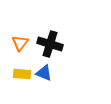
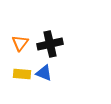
black cross: rotated 30 degrees counterclockwise
